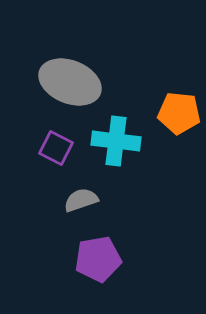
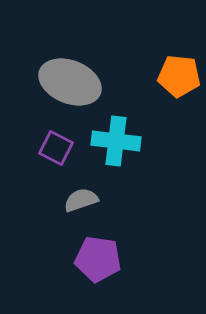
orange pentagon: moved 37 px up
purple pentagon: rotated 18 degrees clockwise
